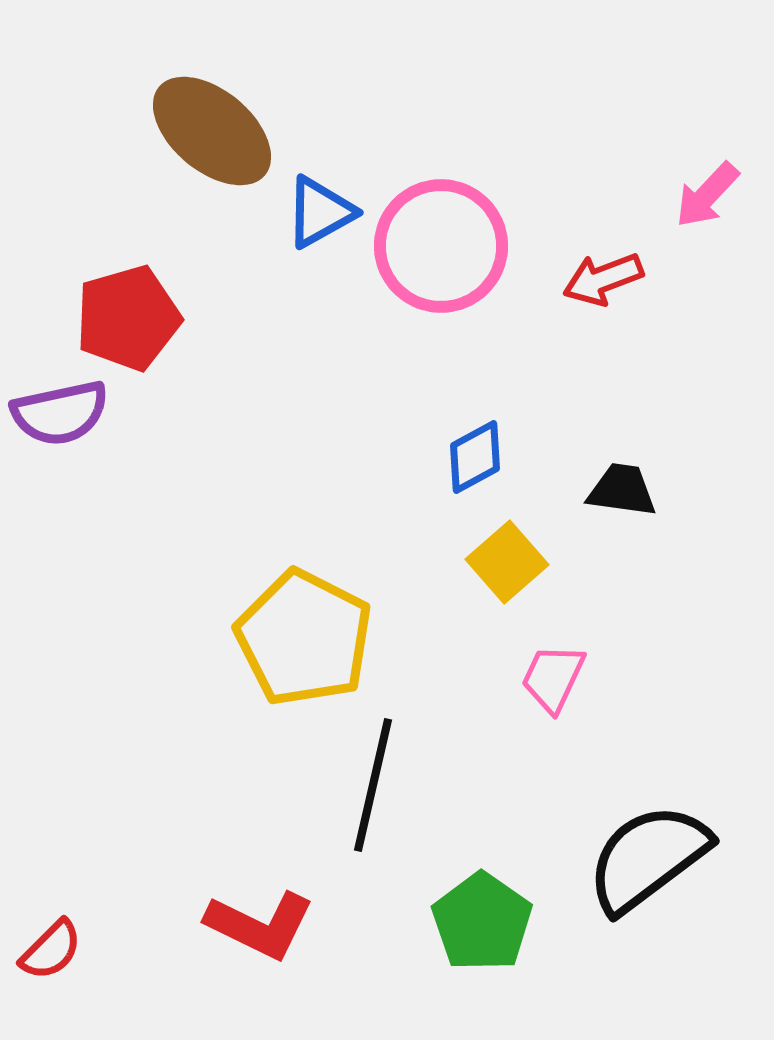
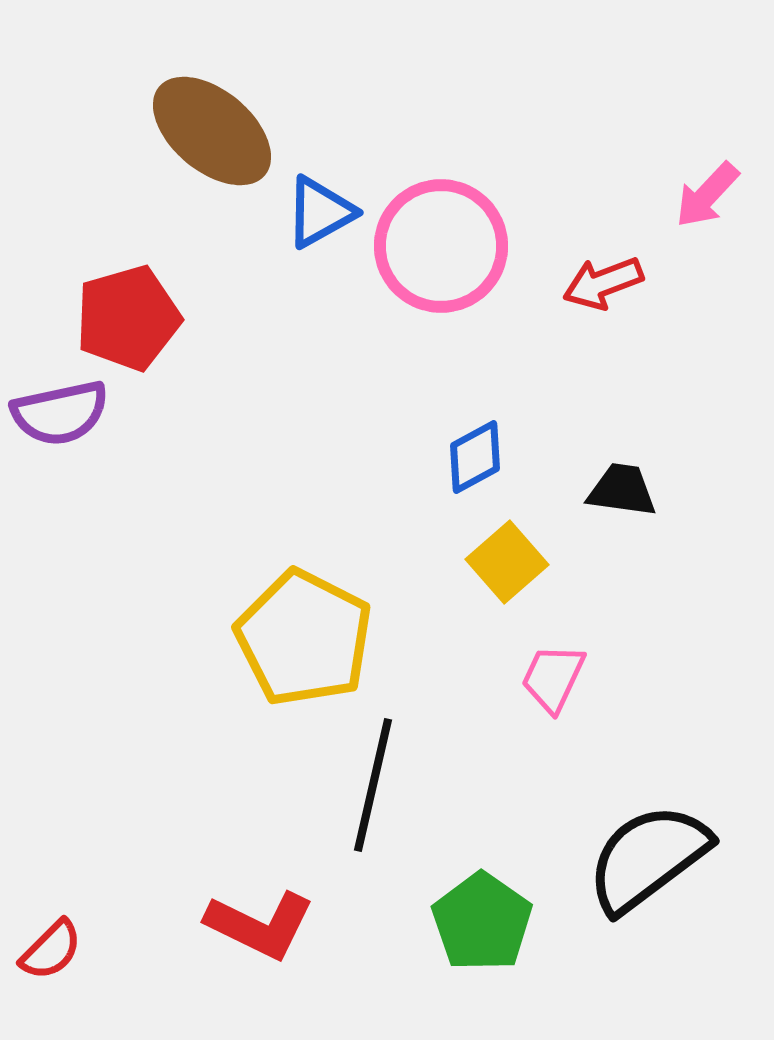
red arrow: moved 4 px down
